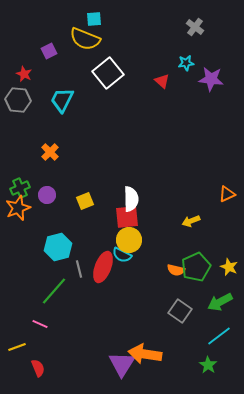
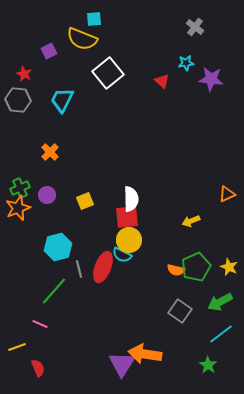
yellow semicircle: moved 3 px left
cyan line: moved 2 px right, 2 px up
